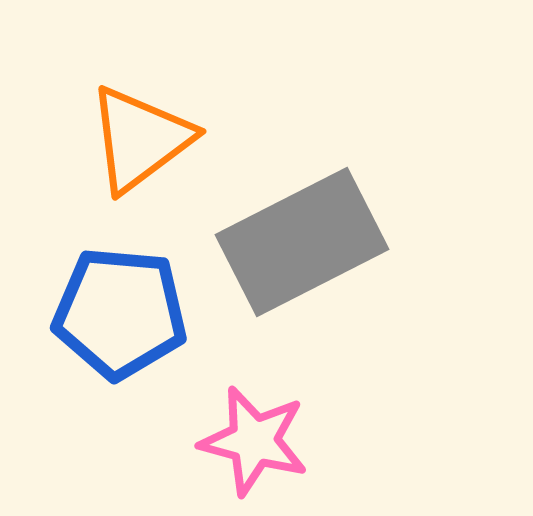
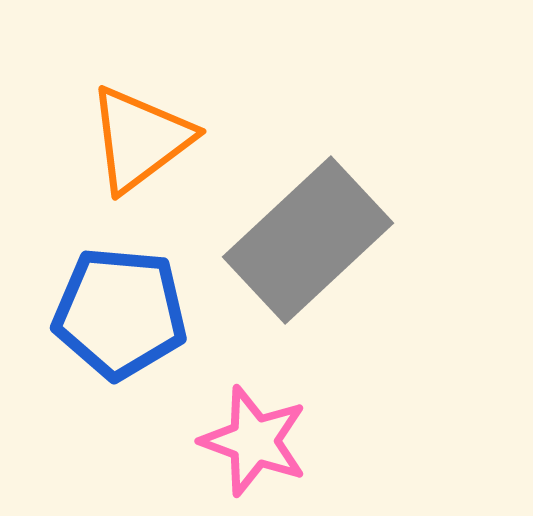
gray rectangle: moved 6 px right, 2 px up; rotated 16 degrees counterclockwise
pink star: rotated 5 degrees clockwise
